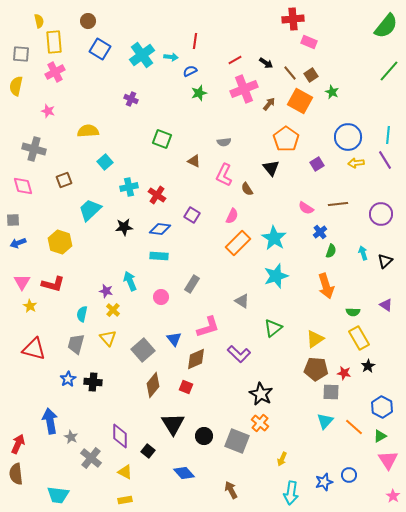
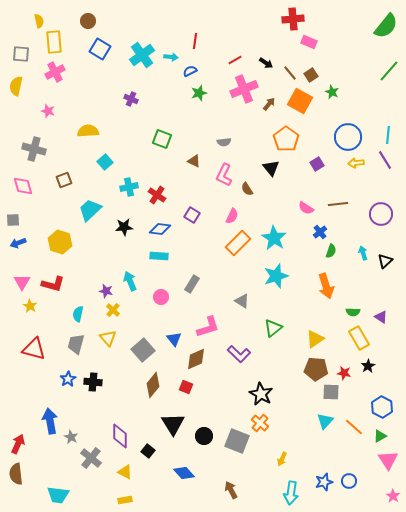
purple triangle at (386, 305): moved 5 px left, 12 px down
cyan semicircle at (82, 314): moved 4 px left
blue circle at (349, 475): moved 6 px down
